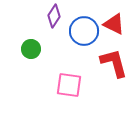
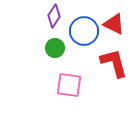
green circle: moved 24 px right, 1 px up
